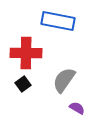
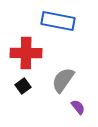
gray semicircle: moved 1 px left
black square: moved 2 px down
purple semicircle: moved 1 px right, 1 px up; rotated 21 degrees clockwise
